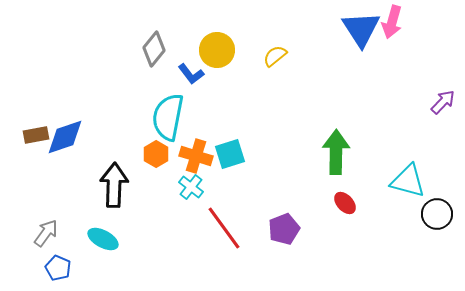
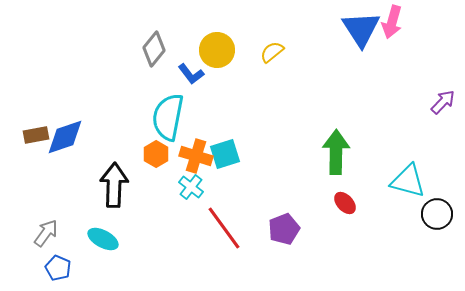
yellow semicircle: moved 3 px left, 4 px up
cyan square: moved 5 px left
